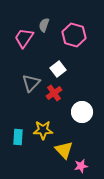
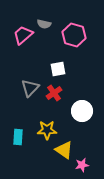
gray semicircle: moved 1 px up; rotated 96 degrees counterclockwise
pink trapezoid: moved 1 px left, 3 px up; rotated 15 degrees clockwise
white square: rotated 28 degrees clockwise
gray triangle: moved 1 px left, 5 px down
white circle: moved 1 px up
yellow star: moved 4 px right
yellow triangle: rotated 12 degrees counterclockwise
pink star: moved 1 px right, 1 px up
